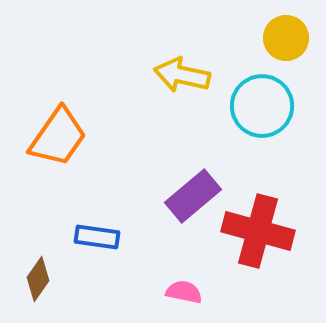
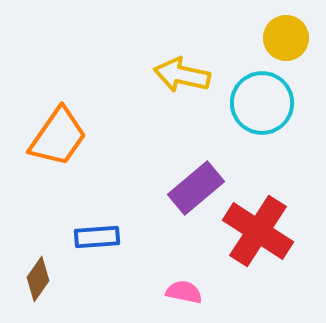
cyan circle: moved 3 px up
purple rectangle: moved 3 px right, 8 px up
red cross: rotated 18 degrees clockwise
blue rectangle: rotated 12 degrees counterclockwise
